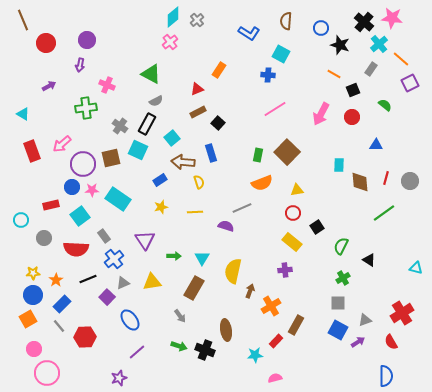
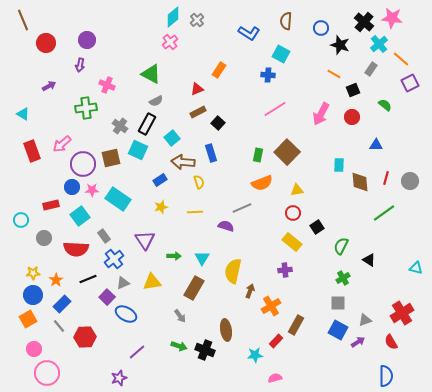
blue ellipse at (130, 320): moved 4 px left, 6 px up; rotated 25 degrees counterclockwise
